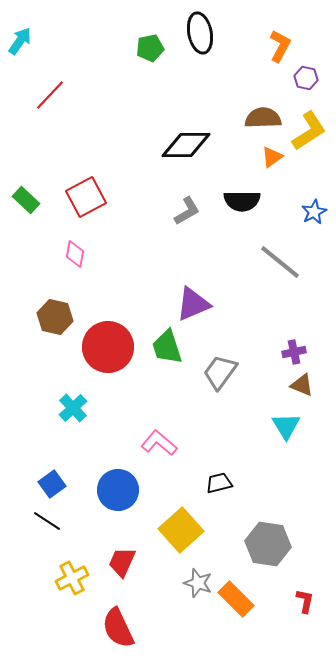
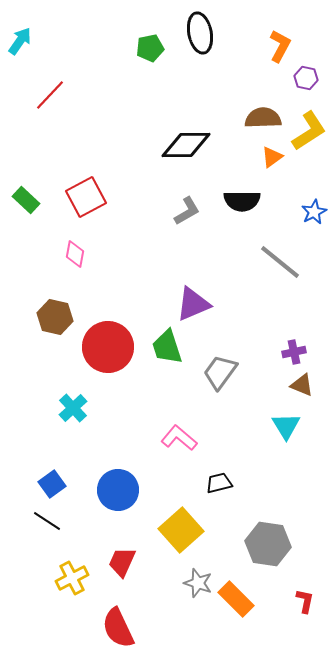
pink L-shape: moved 20 px right, 5 px up
